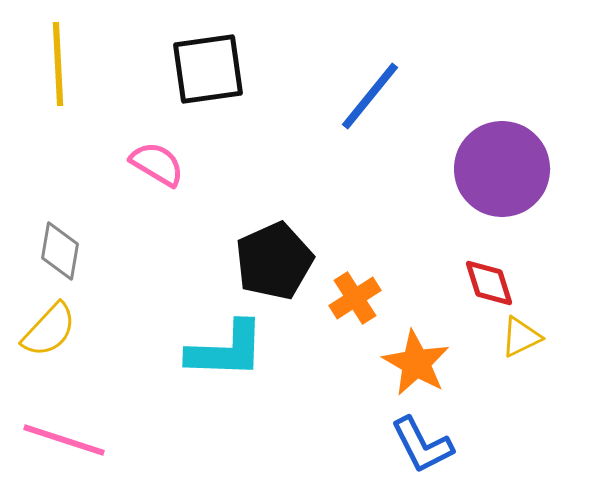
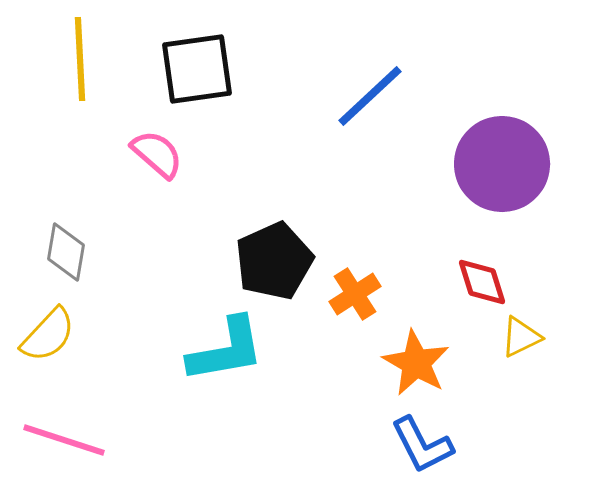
yellow line: moved 22 px right, 5 px up
black square: moved 11 px left
blue line: rotated 8 degrees clockwise
pink semicircle: moved 10 px up; rotated 10 degrees clockwise
purple circle: moved 5 px up
gray diamond: moved 6 px right, 1 px down
red diamond: moved 7 px left, 1 px up
orange cross: moved 4 px up
yellow semicircle: moved 1 px left, 5 px down
cyan L-shape: rotated 12 degrees counterclockwise
